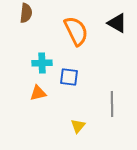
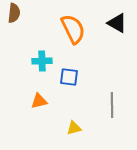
brown semicircle: moved 12 px left
orange semicircle: moved 3 px left, 2 px up
cyan cross: moved 2 px up
orange triangle: moved 1 px right, 8 px down
gray line: moved 1 px down
yellow triangle: moved 4 px left, 2 px down; rotated 35 degrees clockwise
